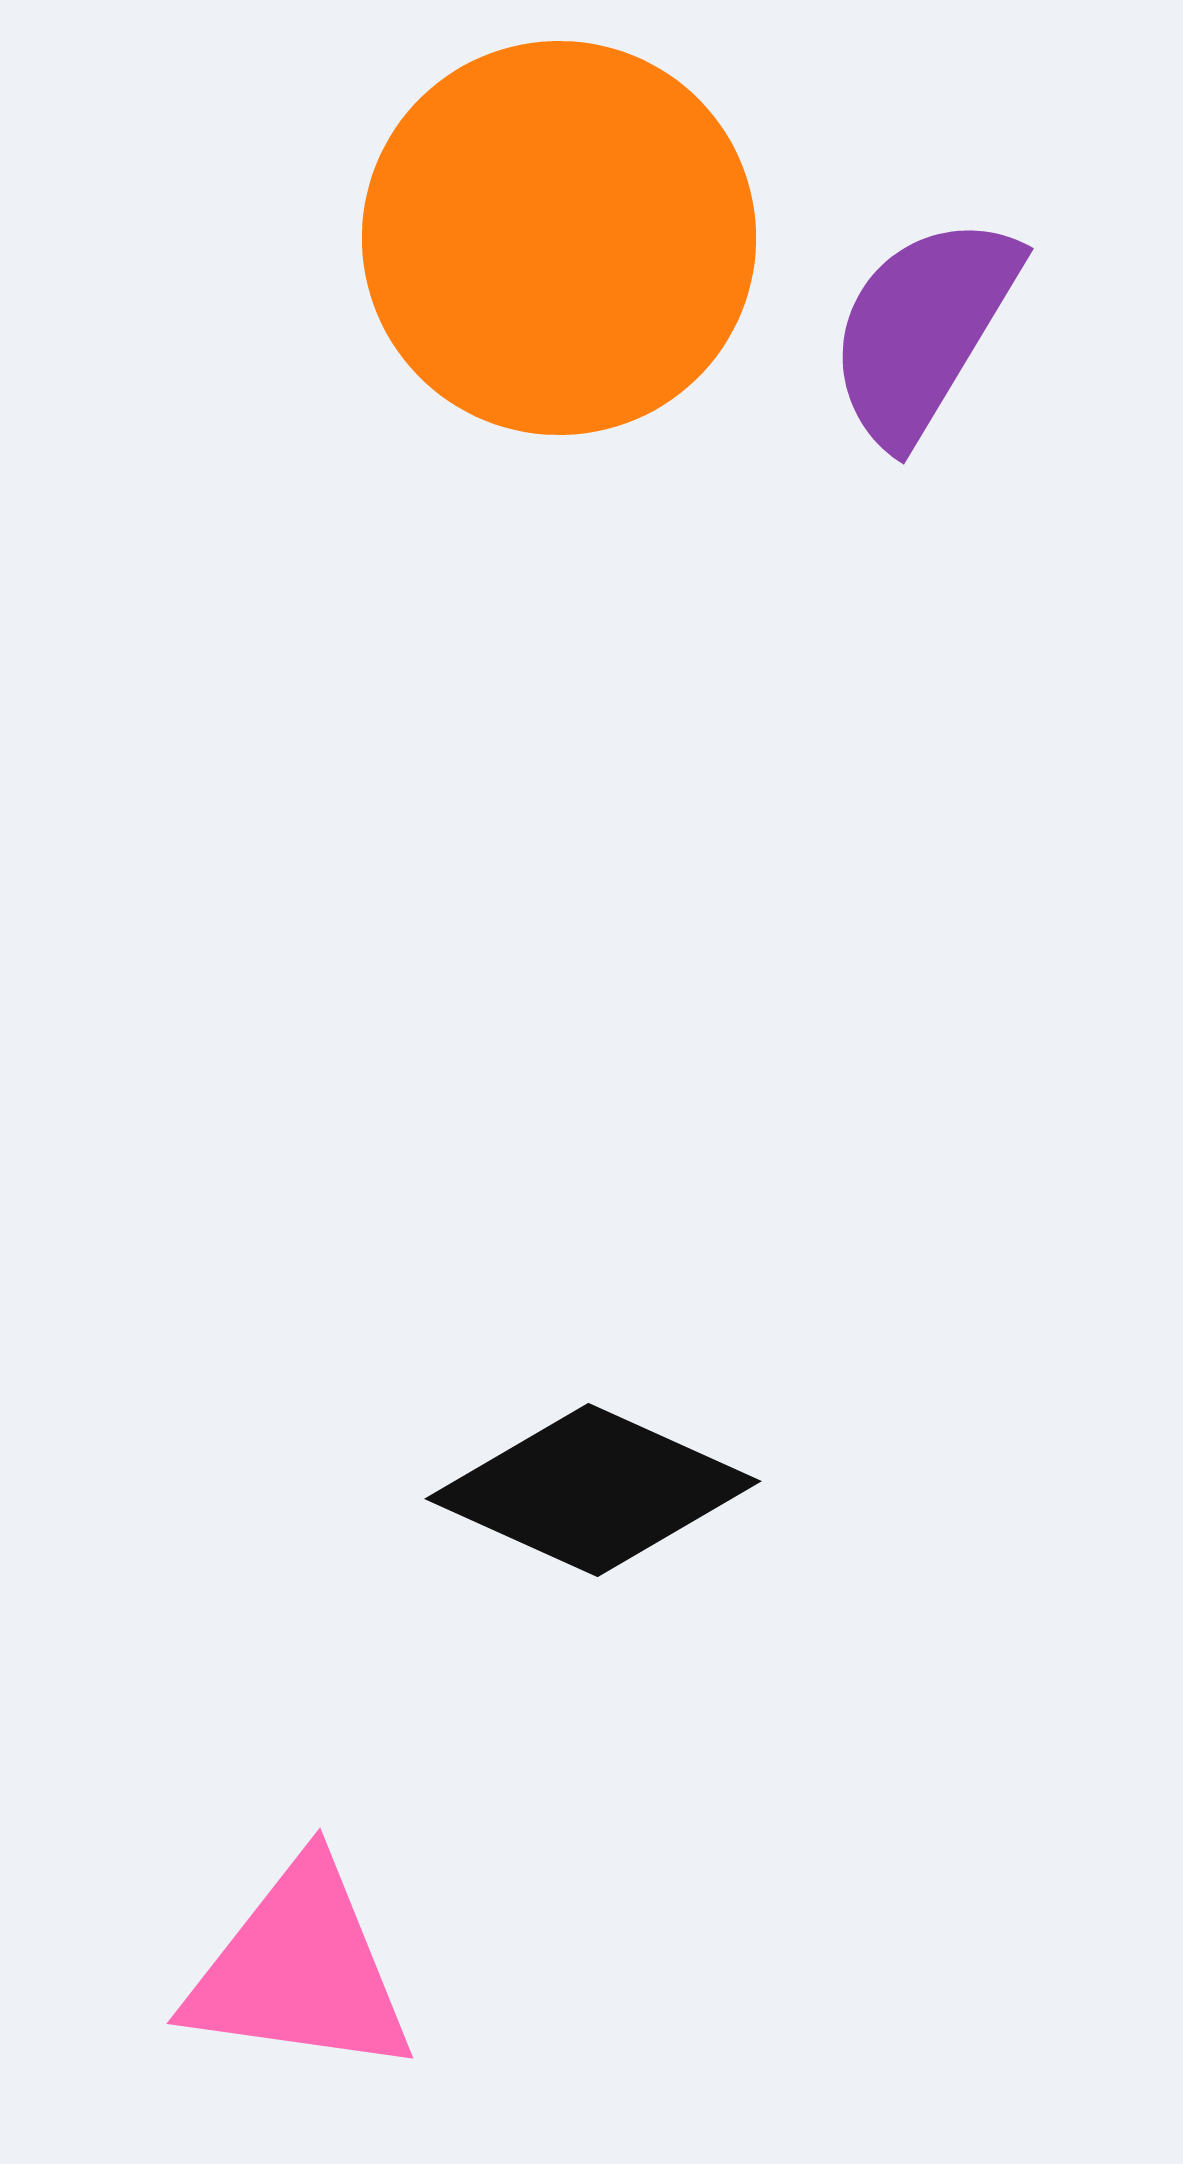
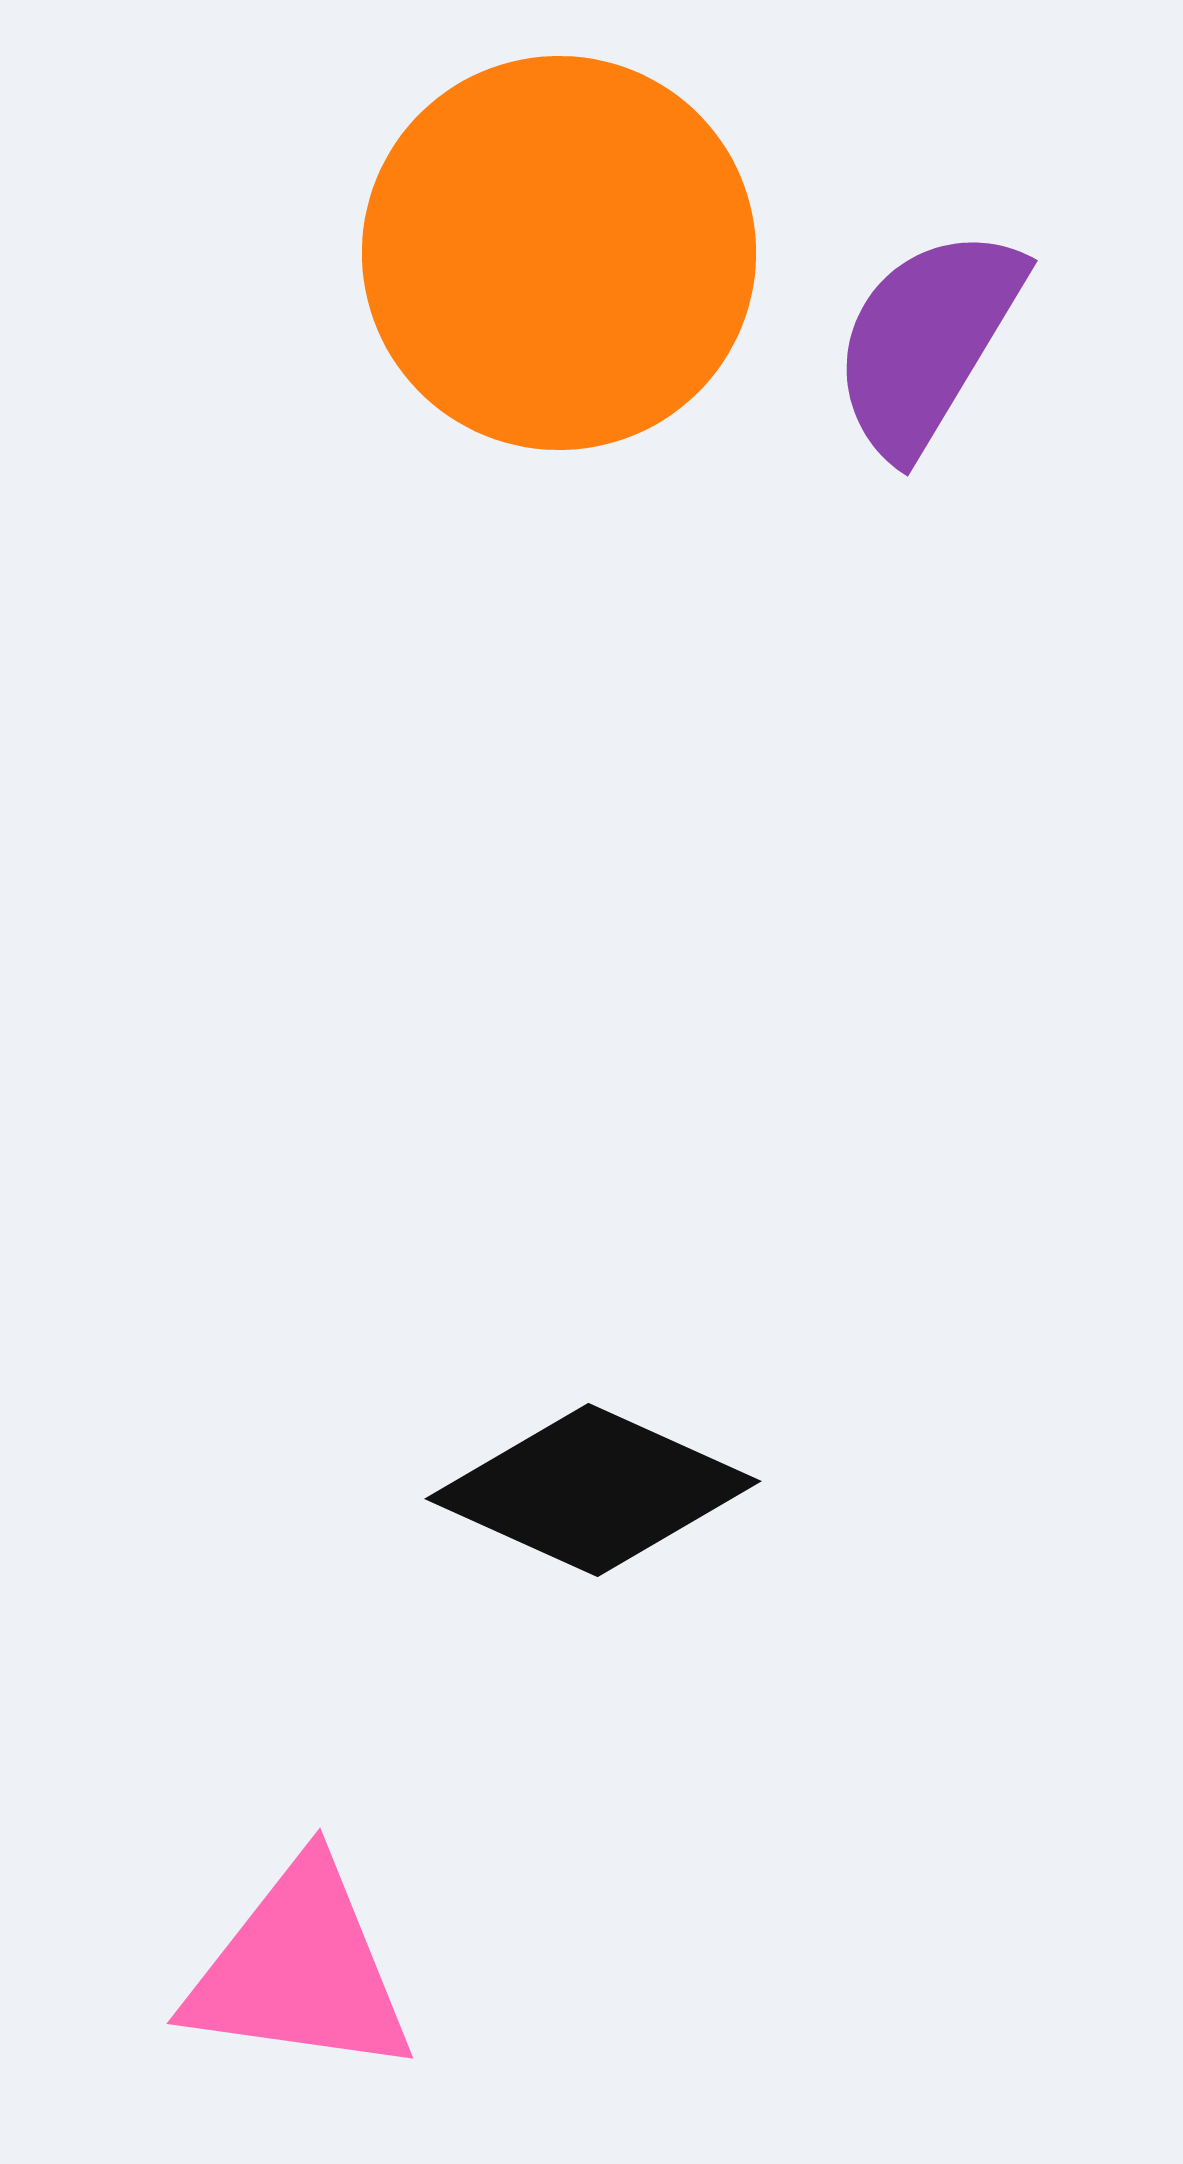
orange circle: moved 15 px down
purple semicircle: moved 4 px right, 12 px down
